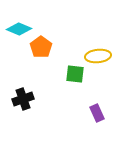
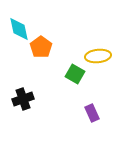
cyan diamond: rotated 55 degrees clockwise
green square: rotated 24 degrees clockwise
purple rectangle: moved 5 px left
